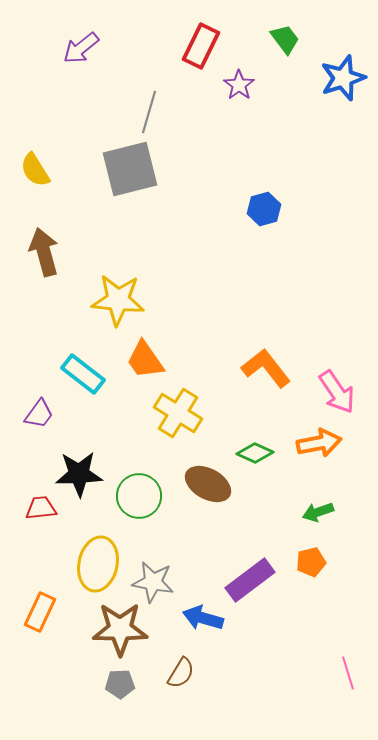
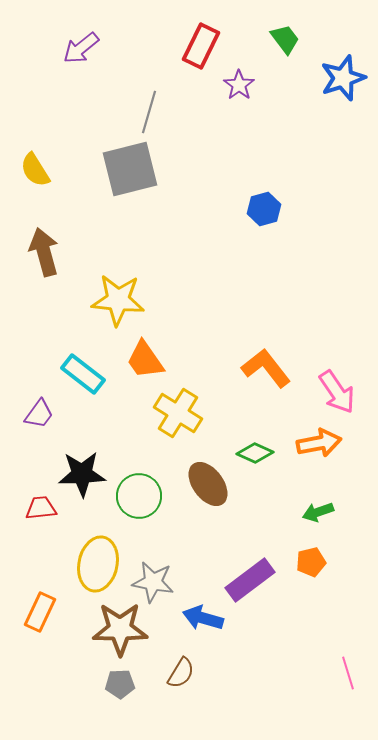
black star: moved 3 px right
brown ellipse: rotated 24 degrees clockwise
